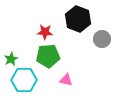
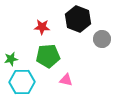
red star: moved 3 px left, 5 px up
green star: rotated 16 degrees clockwise
cyan hexagon: moved 2 px left, 2 px down
